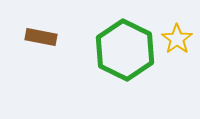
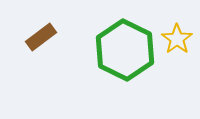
brown rectangle: rotated 48 degrees counterclockwise
